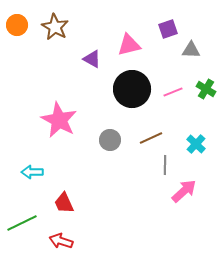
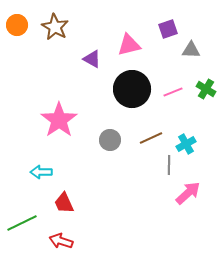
pink star: rotated 9 degrees clockwise
cyan cross: moved 10 px left; rotated 18 degrees clockwise
gray line: moved 4 px right
cyan arrow: moved 9 px right
pink arrow: moved 4 px right, 2 px down
